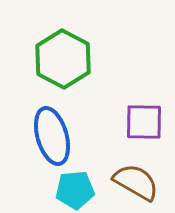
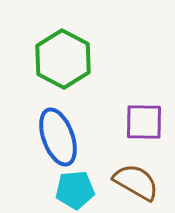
blue ellipse: moved 6 px right, 1 px down; rotated 4 degrees counterclockwise
